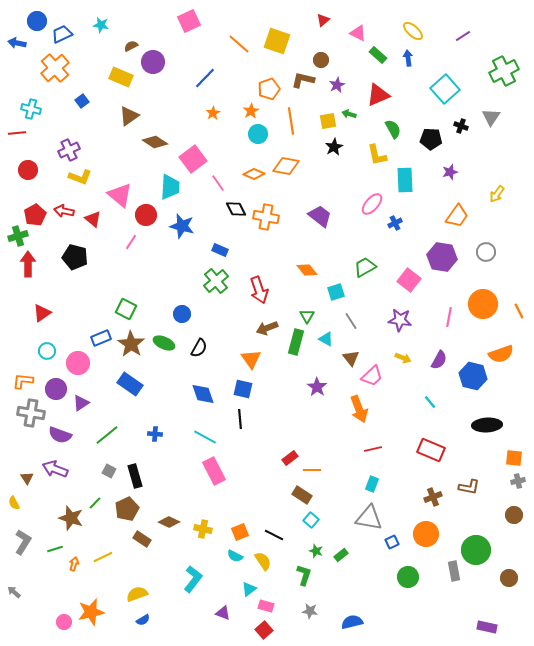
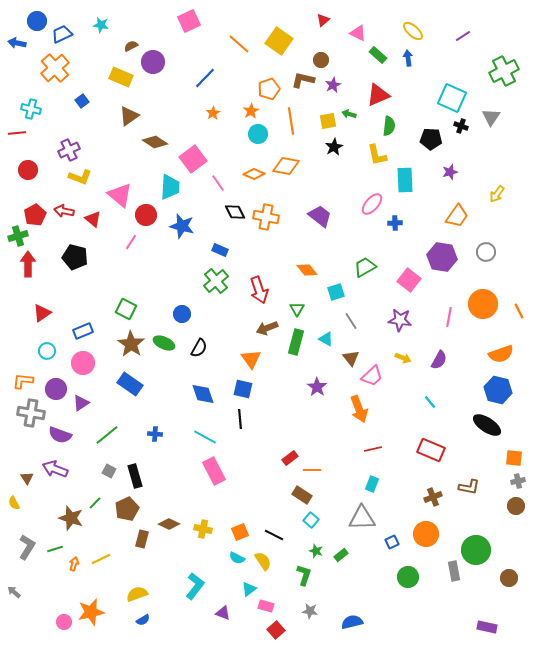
yellow square at (277, 41): moved 2 px right; rotated 16 degrees clockwise
purple star at (337, 85): moved 4 px left
cyan square at (445, 89): moved 7 px right, 9 px down; rotated 24 degrees counterclockwise
green semicircle at (393, 129): moved 4 px left, 3 px up; rotated 36 degrees clockwise
black diamond at (236, 209): moved 1 px left, 3 px down
blue cross at (395, 223): rotated 24 degrees clockwise
green triangle at (307, 316): moved 10 px left, 7 px up
blue rectangle at (101, 338): moved 18 px left, 7 px up
pink circle at (78, 363): moved 5 px right
blue hexagon at (473, 376): moved 25 px right, 14 px down
black ellipse at (487, 425): rotated 36 degrees clockwise
brown circle at (514, 515): moved 2 px right, 9 px up
gray triangle at (369, 518): moved 7 px left; rotated 12 degrees counterclockwise
brown diamond at (169, 522): moved 2 px down
brown rectangle at (142, 539): rotated 72 degrees clockwise
gray L-shape at (23, 542): moved 4 px right, 5 px down
cyan semicircle at (235, 556): moved 2 px right, 2 px down
yellow line at (103, 557): moved 2 px left, 2 px down
cyan L-shape at (193, 579): moved 2 px right, 7 px down
red square at (264, 630): moved 12 px right
